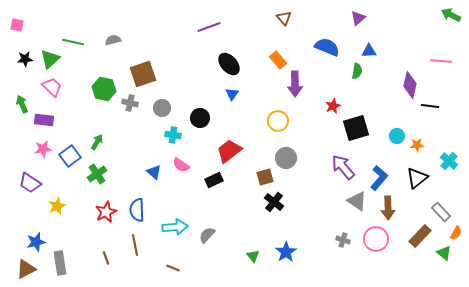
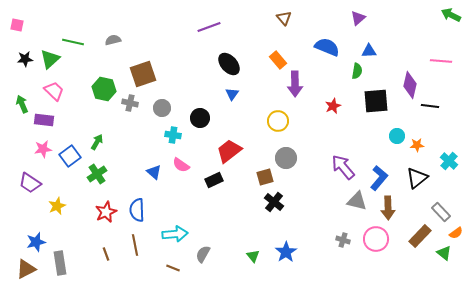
pink trapezoid at (52, 87): moved 2 px right, 4 px down
black square at (356, 128): moved 20 px right, 27 px up; rotated 12 degrees clockwise
gray triangle at (357, 201): rotated 20 degrees counterclockwise
cyan arrow at (175, 227): moved 7 px down
orange semicircle at (456, 233): rotated 24 degrees clockwise
gray semicircle at (207, 235): moved 4 px left, 19 px down; rotated 12 degrees counterclockwise
brown line at (106, 258): moved 4 px up
